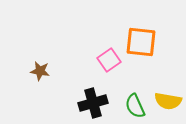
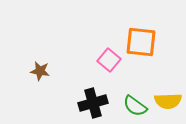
pink square: rotated 15 degrees counterclockwise
yellow semicircle: rotated 12 degrees counterclockwise
green semicircle: rotated 30 degrees counterclockwise
